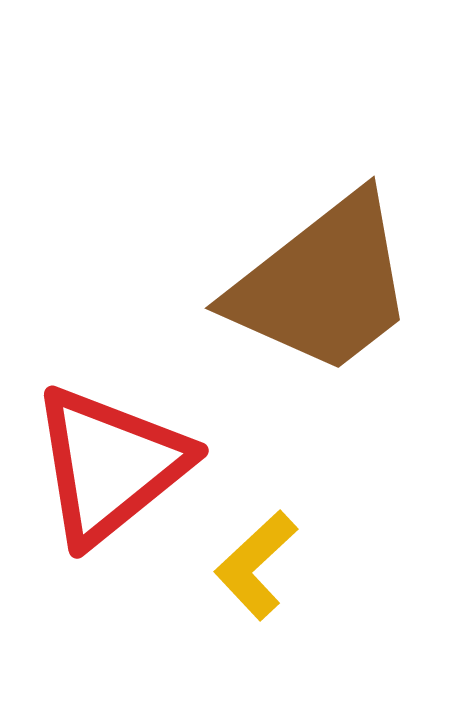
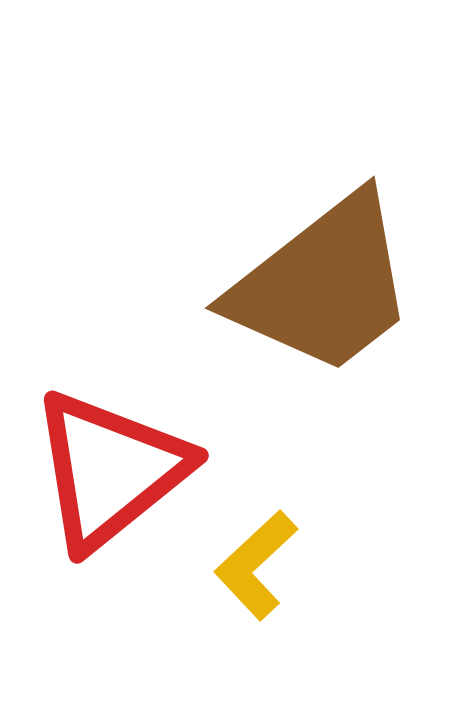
red triangle: moved 5 px down
